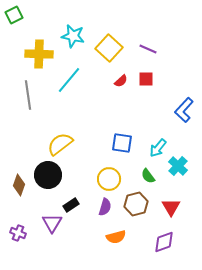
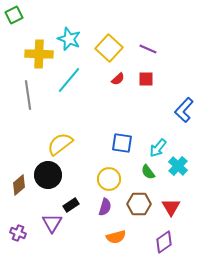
cyan star: moved 4 px left, 3 px down; rotated 10 degrees clockwise
red semicircle: moved 3 px left, 2 px up
green semicircle: moved 4 px up
brown diamond: rotated 30 degrees clockwise
brown hexagon: moved 3 px right; rotated 15 degrees clockwise
purple diamond: rotated 15 degrees counterclockwise
